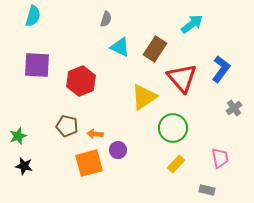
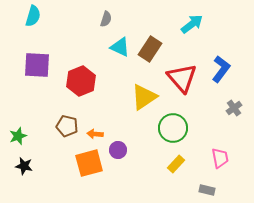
brown rectangle: moved 5 px left
